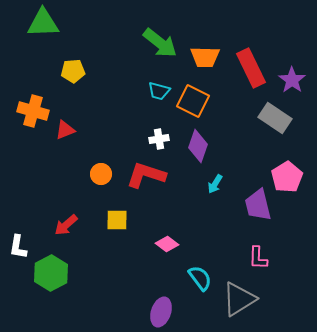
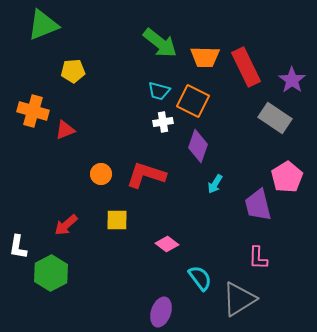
green triangle: moved 2 px down; rotated 20 degrees counterclockwise
red rectangle: moved 5 px left, 1 px up
white cross: moved 4 px right, 17 px up
